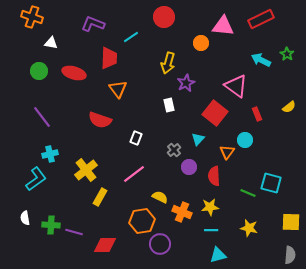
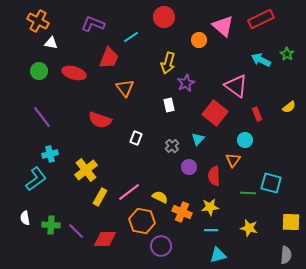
orange cross at (32, 17): moved 6 px right, 4 px down; rotated 10 degrees clockwise
pink triangle at (223, 26): rotated 35 degrees clockwise
orange circle at (201, 43): moved 2 px left, 3 px up
red trapezoid at (109, 58): rotated 20 degrees clockwise
orange triangle at (118, 89): moved 7 px right, 1 px up
gray cross at (174, 150): moved 2 px left, 4 px up
orange triangle at (227, 152): moved 6 px right, 8 px down
pink line at (134, 174): moved 5 px left, 18 px down
green line at (248, 193): rotated 21 degrees counterclockwise
orange hexagon at (142, 221): rotated 20 degrees clockwise
purple line at (74, 232): moved 2 px right, 1 px up; rotated 30 degrees clockwise
purple circle at (160, 244): moved 1 px right, 2 px down
red diamond at (105, 245): moved 6 px up
gray semicircle at (290, 255): moved 4 px left
